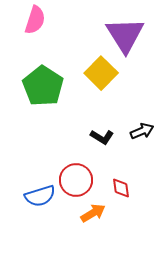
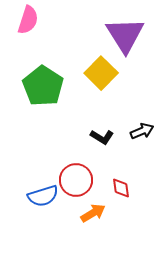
pink semicircle: moved 7 px left
blue semicircle: moved 3 px right
